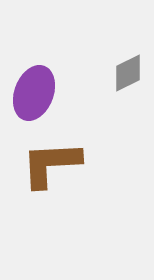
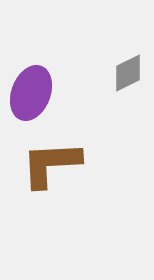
purple ellipse: moved 3 px left
